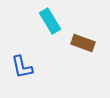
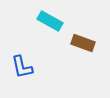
cyan rectangle: rotated 30 degrees counterclockwise
